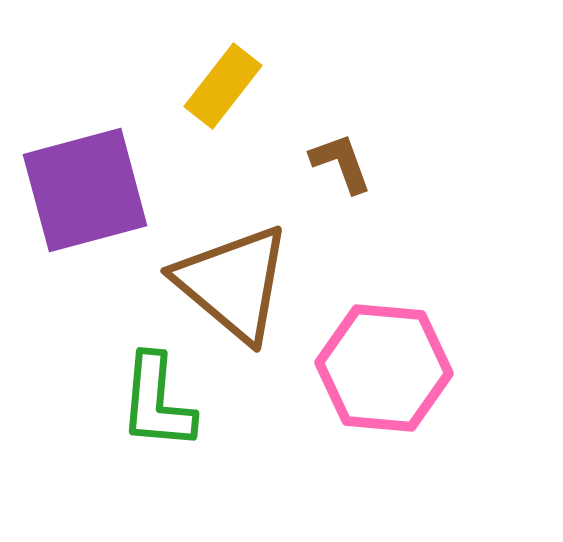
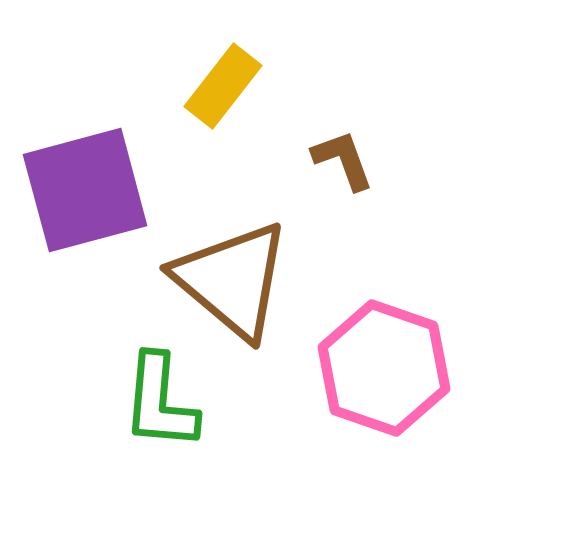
brown L-shape: moved 2 px right, 3 px up
brown triangle: moved 1 px left, 3 px up
pink hexagon: rotated 14 degrees clockwise
green L-shape: moved 3 px right
